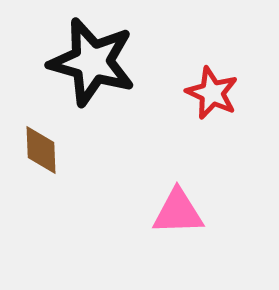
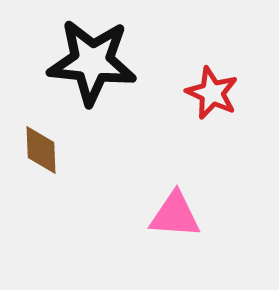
black star: rotated 10 degrees counterclockwise
pink triangle: moved 3 px left, 3 px down; rotated 6 degrees clockwise
